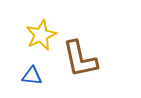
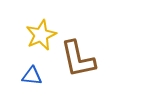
brown L-shape: moved 2 px left
